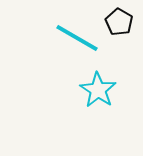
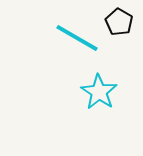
cyan star: moved 1 px right, 2 px down
